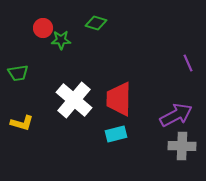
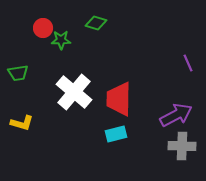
white cross: moved 8 px up
